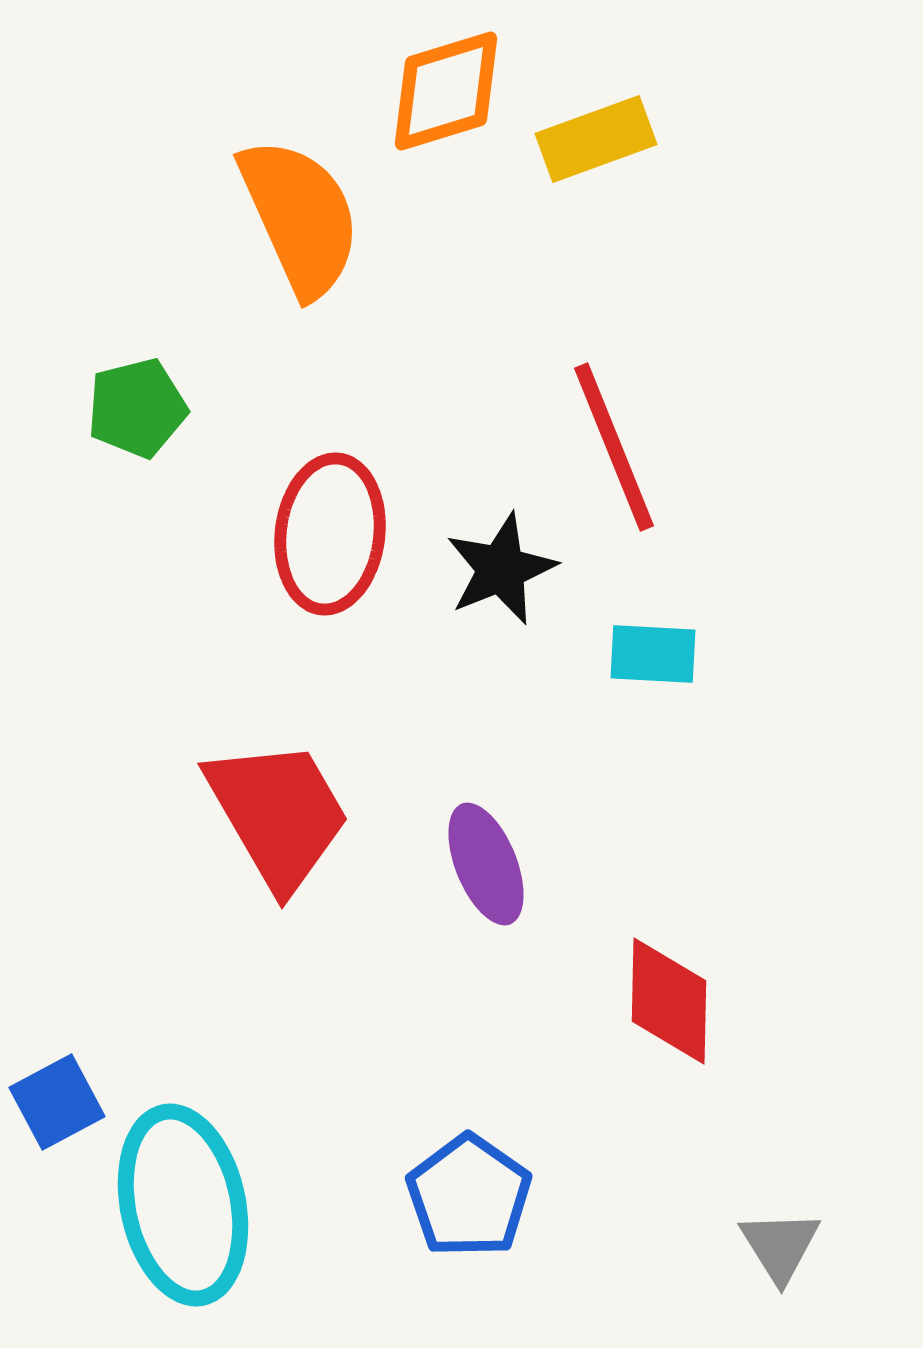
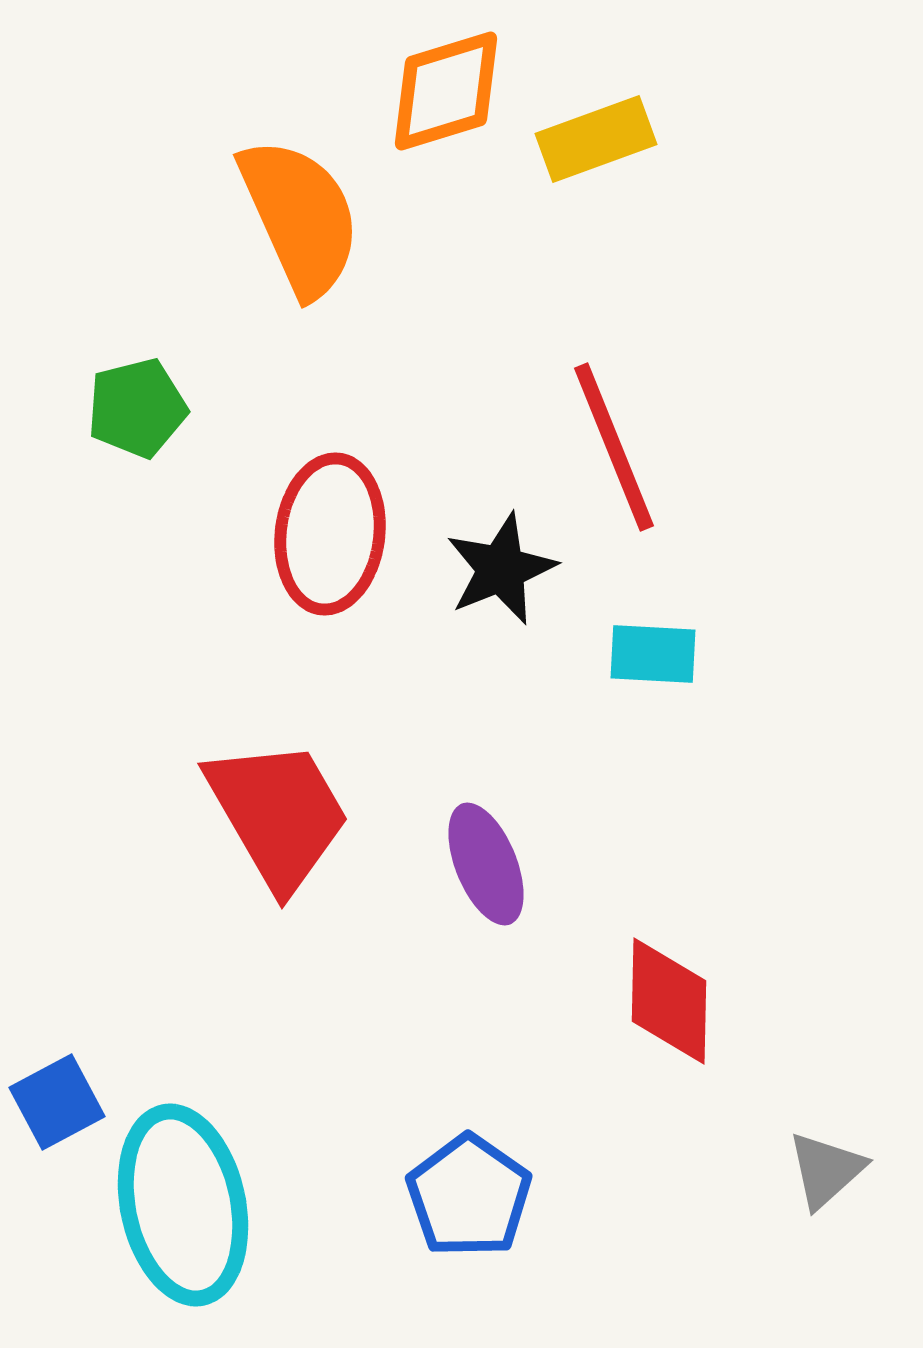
gray triangle: moved 46 px right, 76 px up; rotated 20 degrees clockwise
